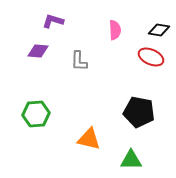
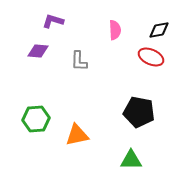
black diamond: rotated 20 degrees counterclockwise
green hexagon: moved 5 px down
orange triangle: moved 12 px left, 4 px up; rotated 25 degrees counterclockwise
